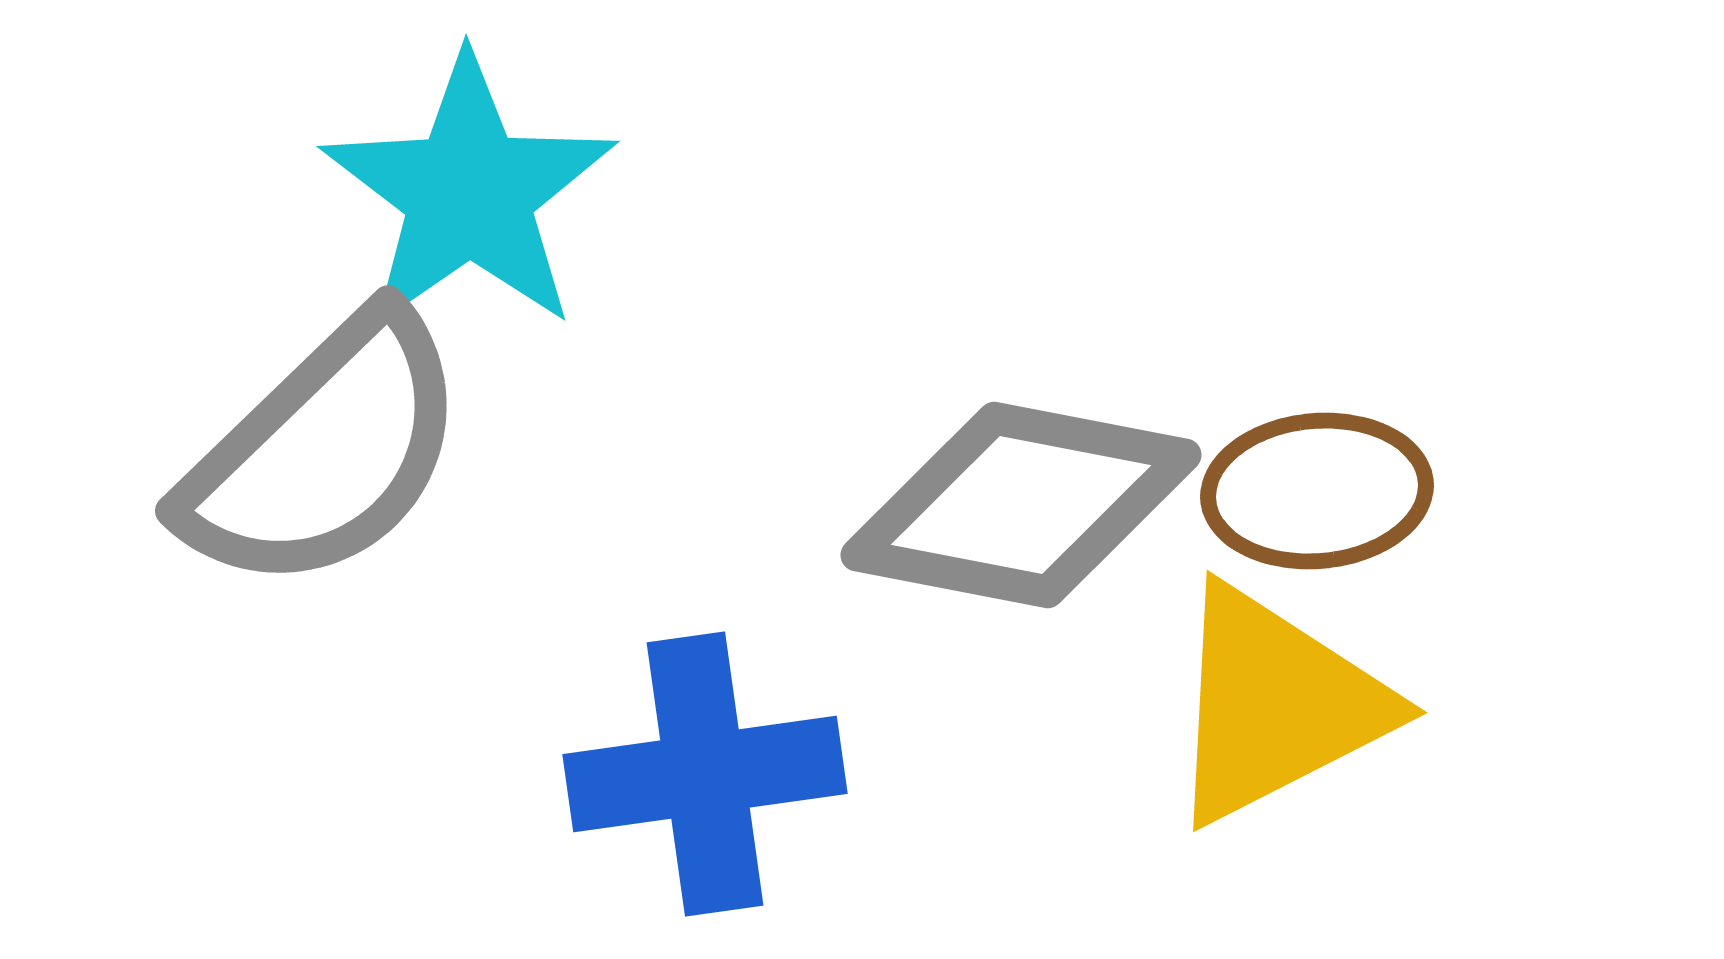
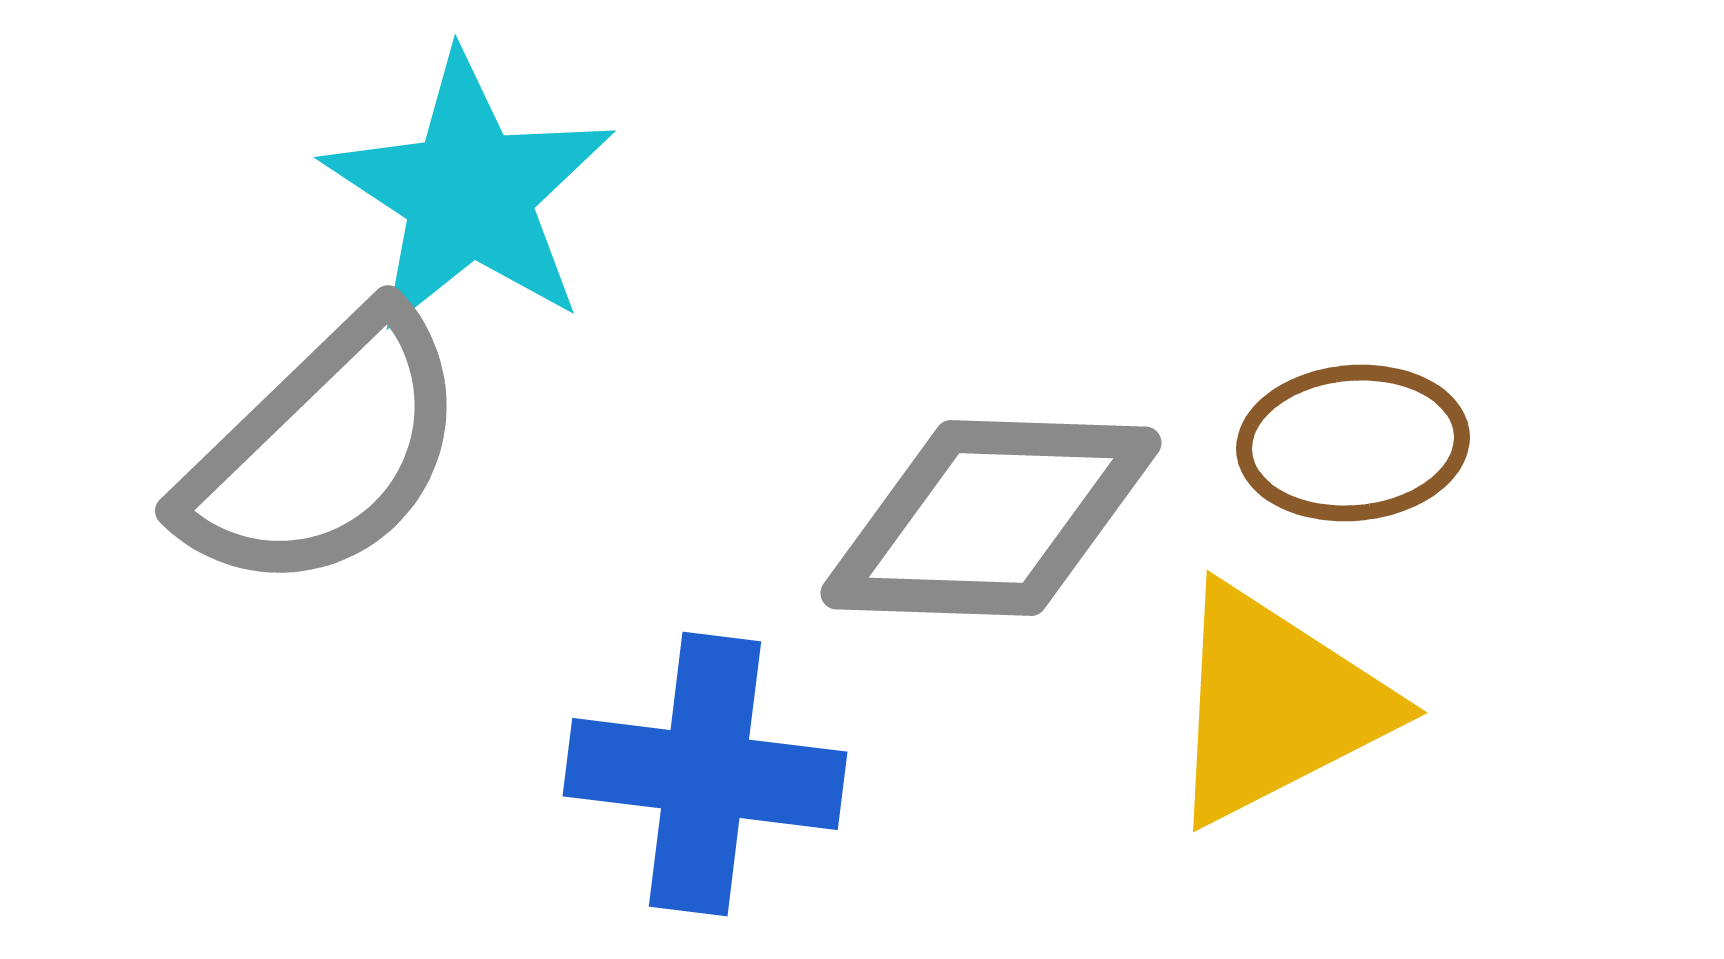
cyan star: rotated 4 degrees counterclockwise
brown ellipse: moved 36 px right, 48 px up
gray diamond: moved 30 px left, 13 px down; rotated 9 degrees counterclockwise
blue cross: rotated 15 degrees clockwise
